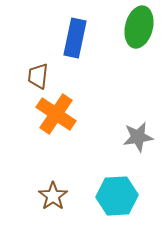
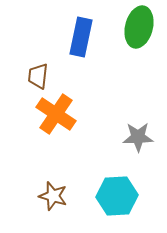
blue rectangle: moved 6 px right, 1 px up
gray star: rotated 8 degrees clockwise
brown star: rotated 20 degrees counterclockwise
